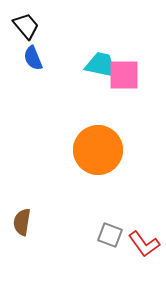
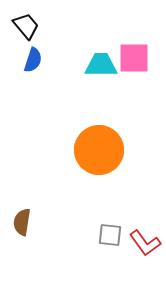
blue semicircle: moved 2 px down; rotated 140 degrees counterclockwise
cyan trapezoid: rotated 12 degrees counterclockwise
pink square: moved 10 px right, 17 px up
orange circle: moved 1 px right
gray square: rotated 15 degrees counterclockwise
red L-shape: moved 1 px right, 1 px up
